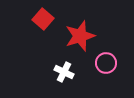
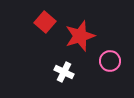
red square: moved 2 px right, 3 px down
pink circle: moved 4 px right, 2 px up
